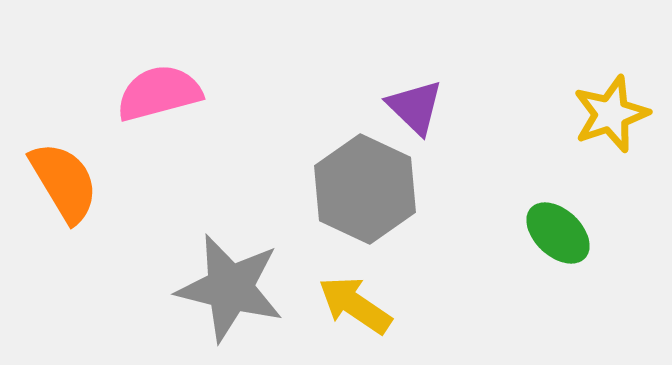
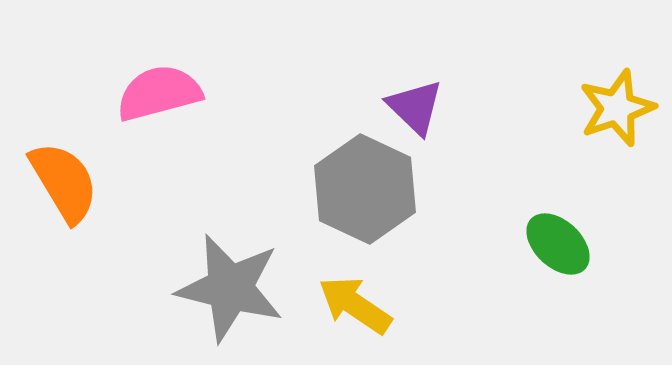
yellow star: moved 6 px right, 6 px up
green ellipse: moved 11 px down
